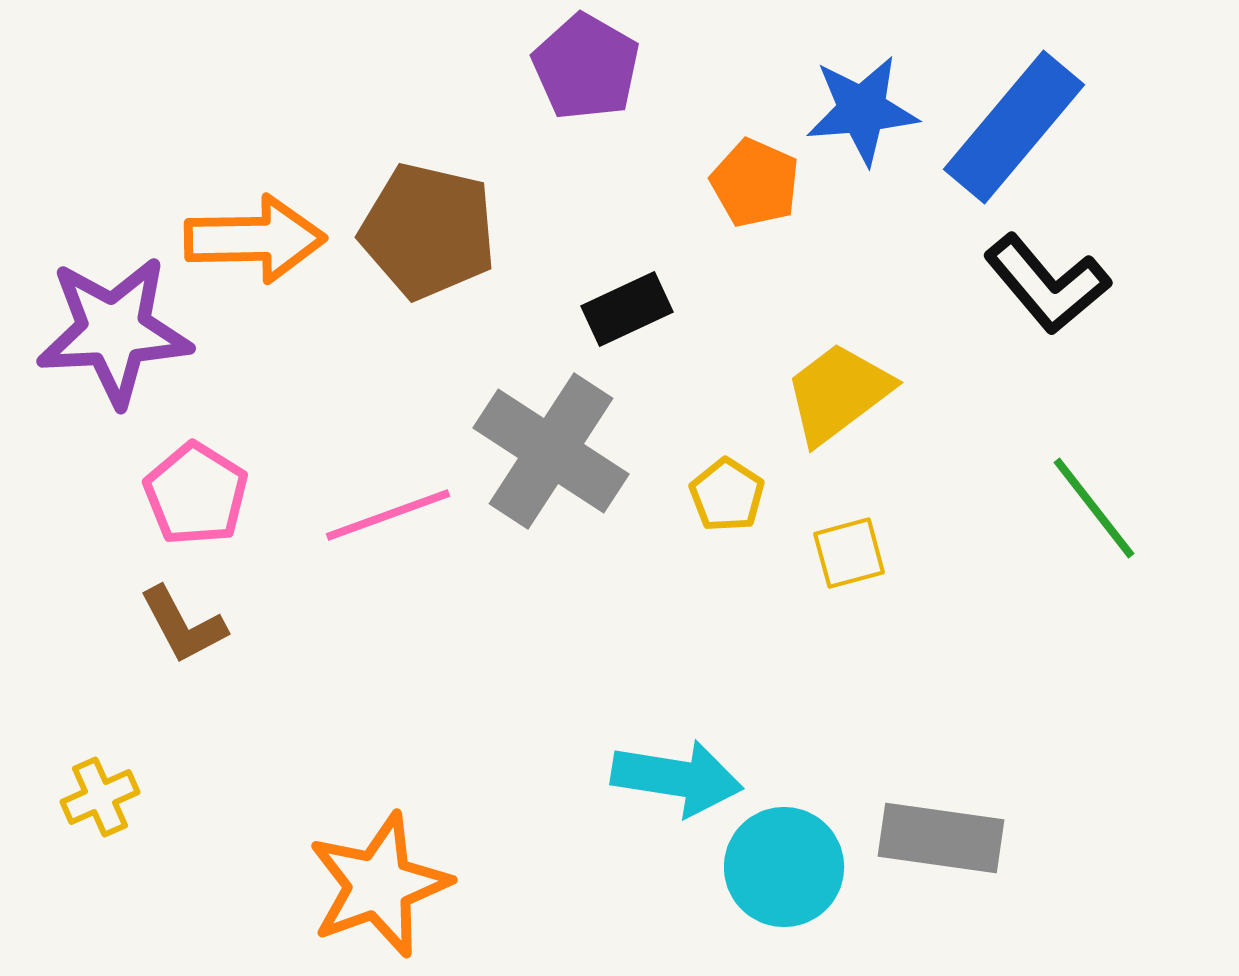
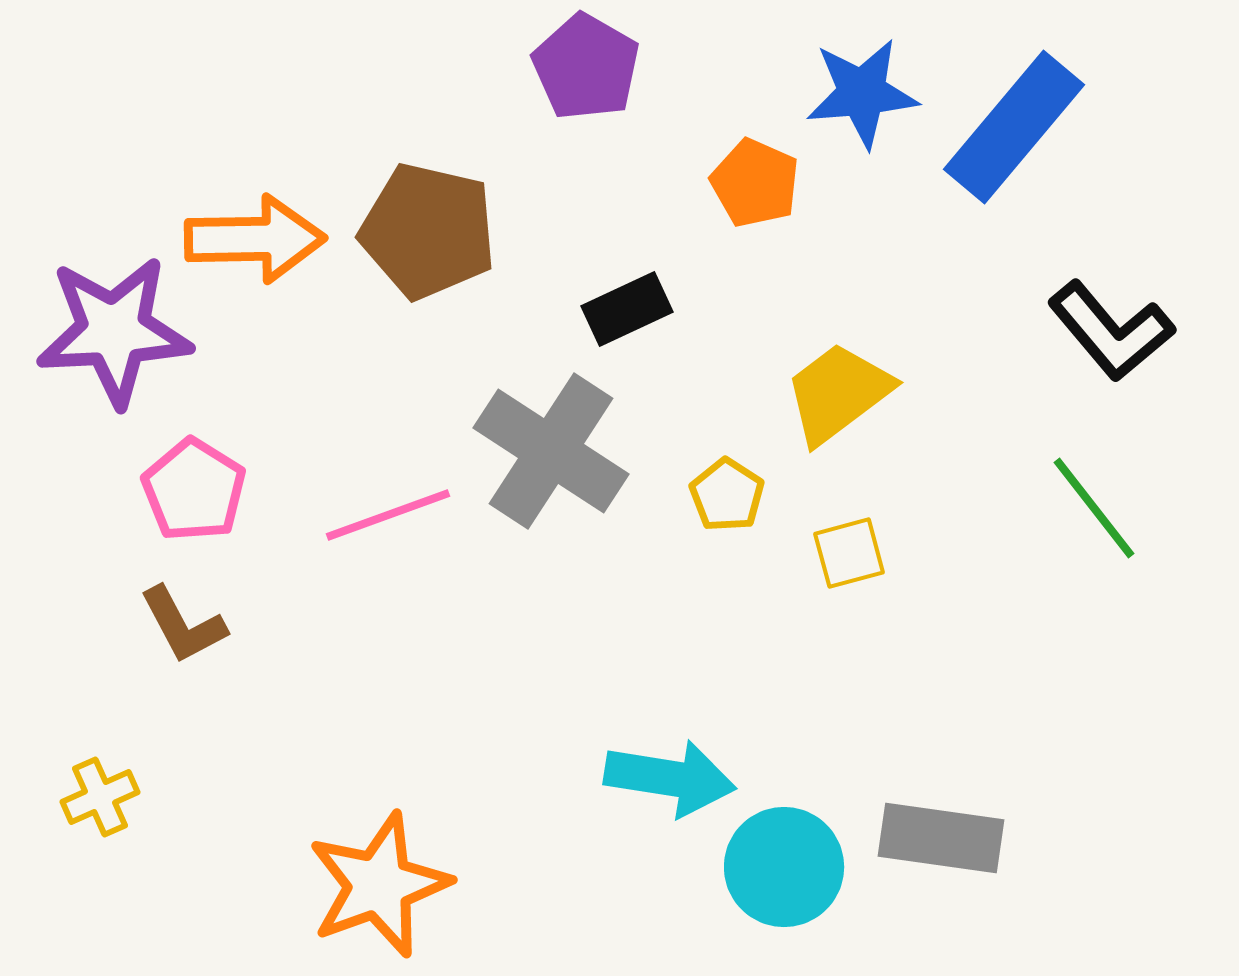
blue star: moved 17 px up
black L-shape: moved 64 px right, 47 px down
pink pentagon: moved 2 px left, 4 px up
cyan arrow: moved 7 px left
